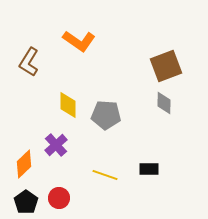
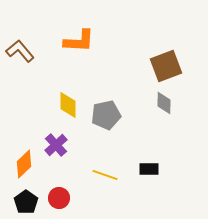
orange L-shape: rotated 32 degrees counterclockwise
brown L-shape: moved 9 px left, 11 px up; rotated 108 degrees clockwise
gray pentagon: rotated 16 degrees counterclockwise
